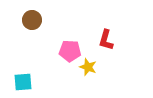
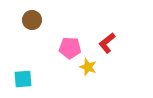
red L-shape: moved 1 px right, 3 px down; rotated 35 degrees clockwise
pink pentagon: moved 3 px up
cyan square: moved 3 px up
